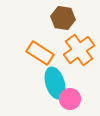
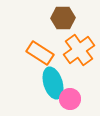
brown hexagon: rotated 10 degrees counterclockwise
cyan ellipse: moved 2 px left
